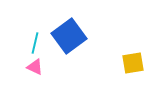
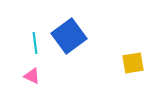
cyan line: rotated 20 degrees counterclockwise
pink triangle: moved 3 px left, 9 px down
